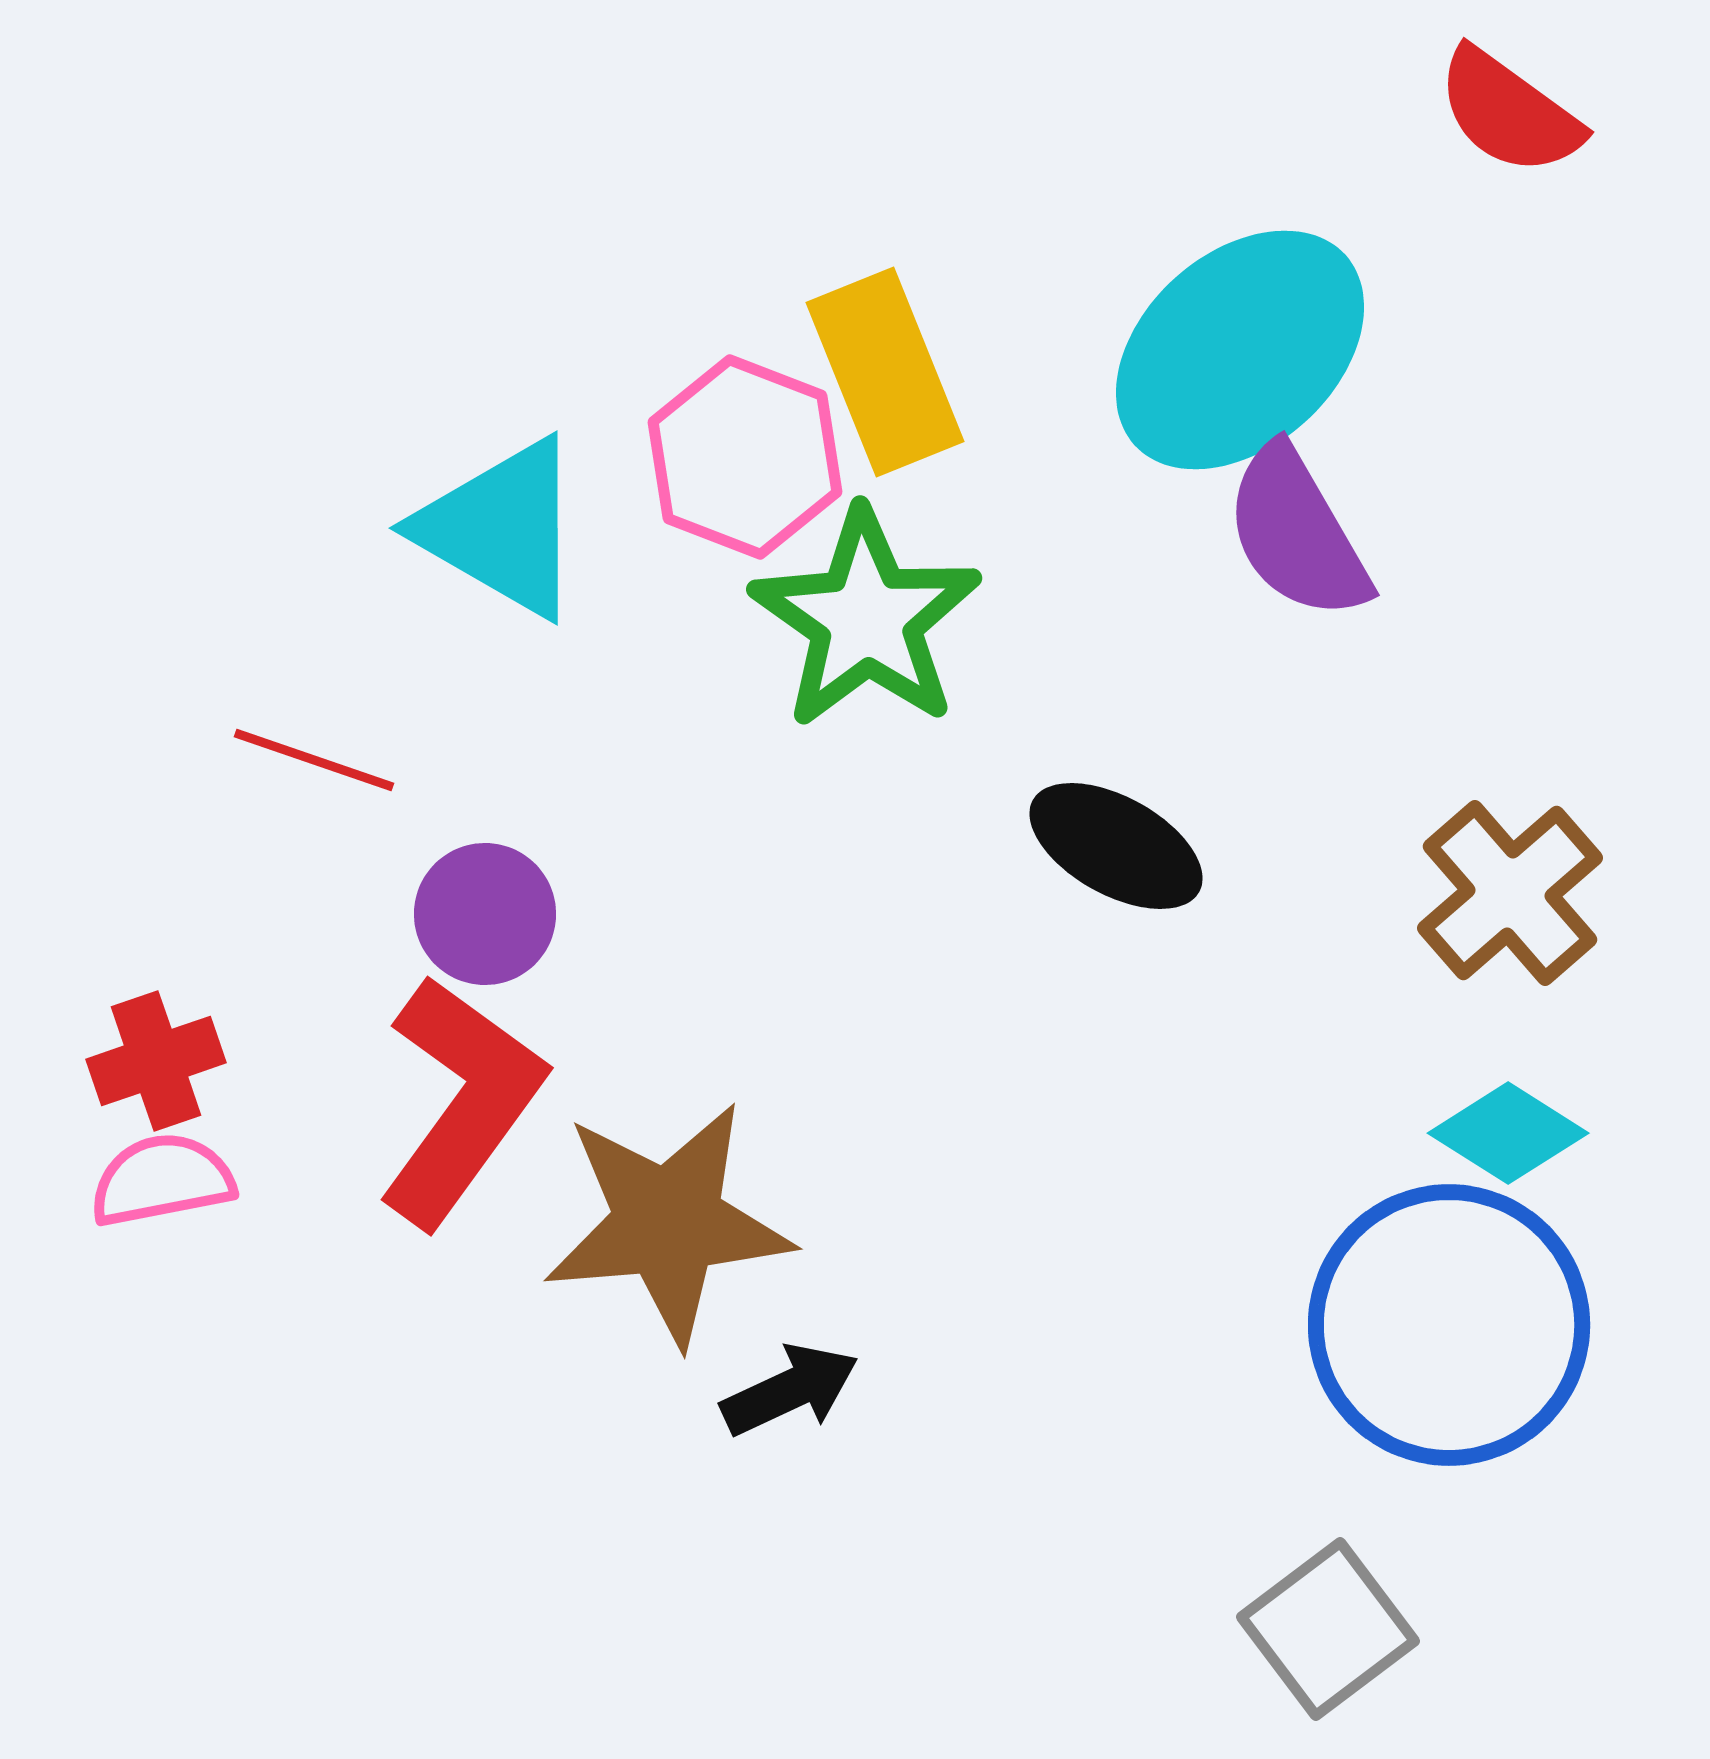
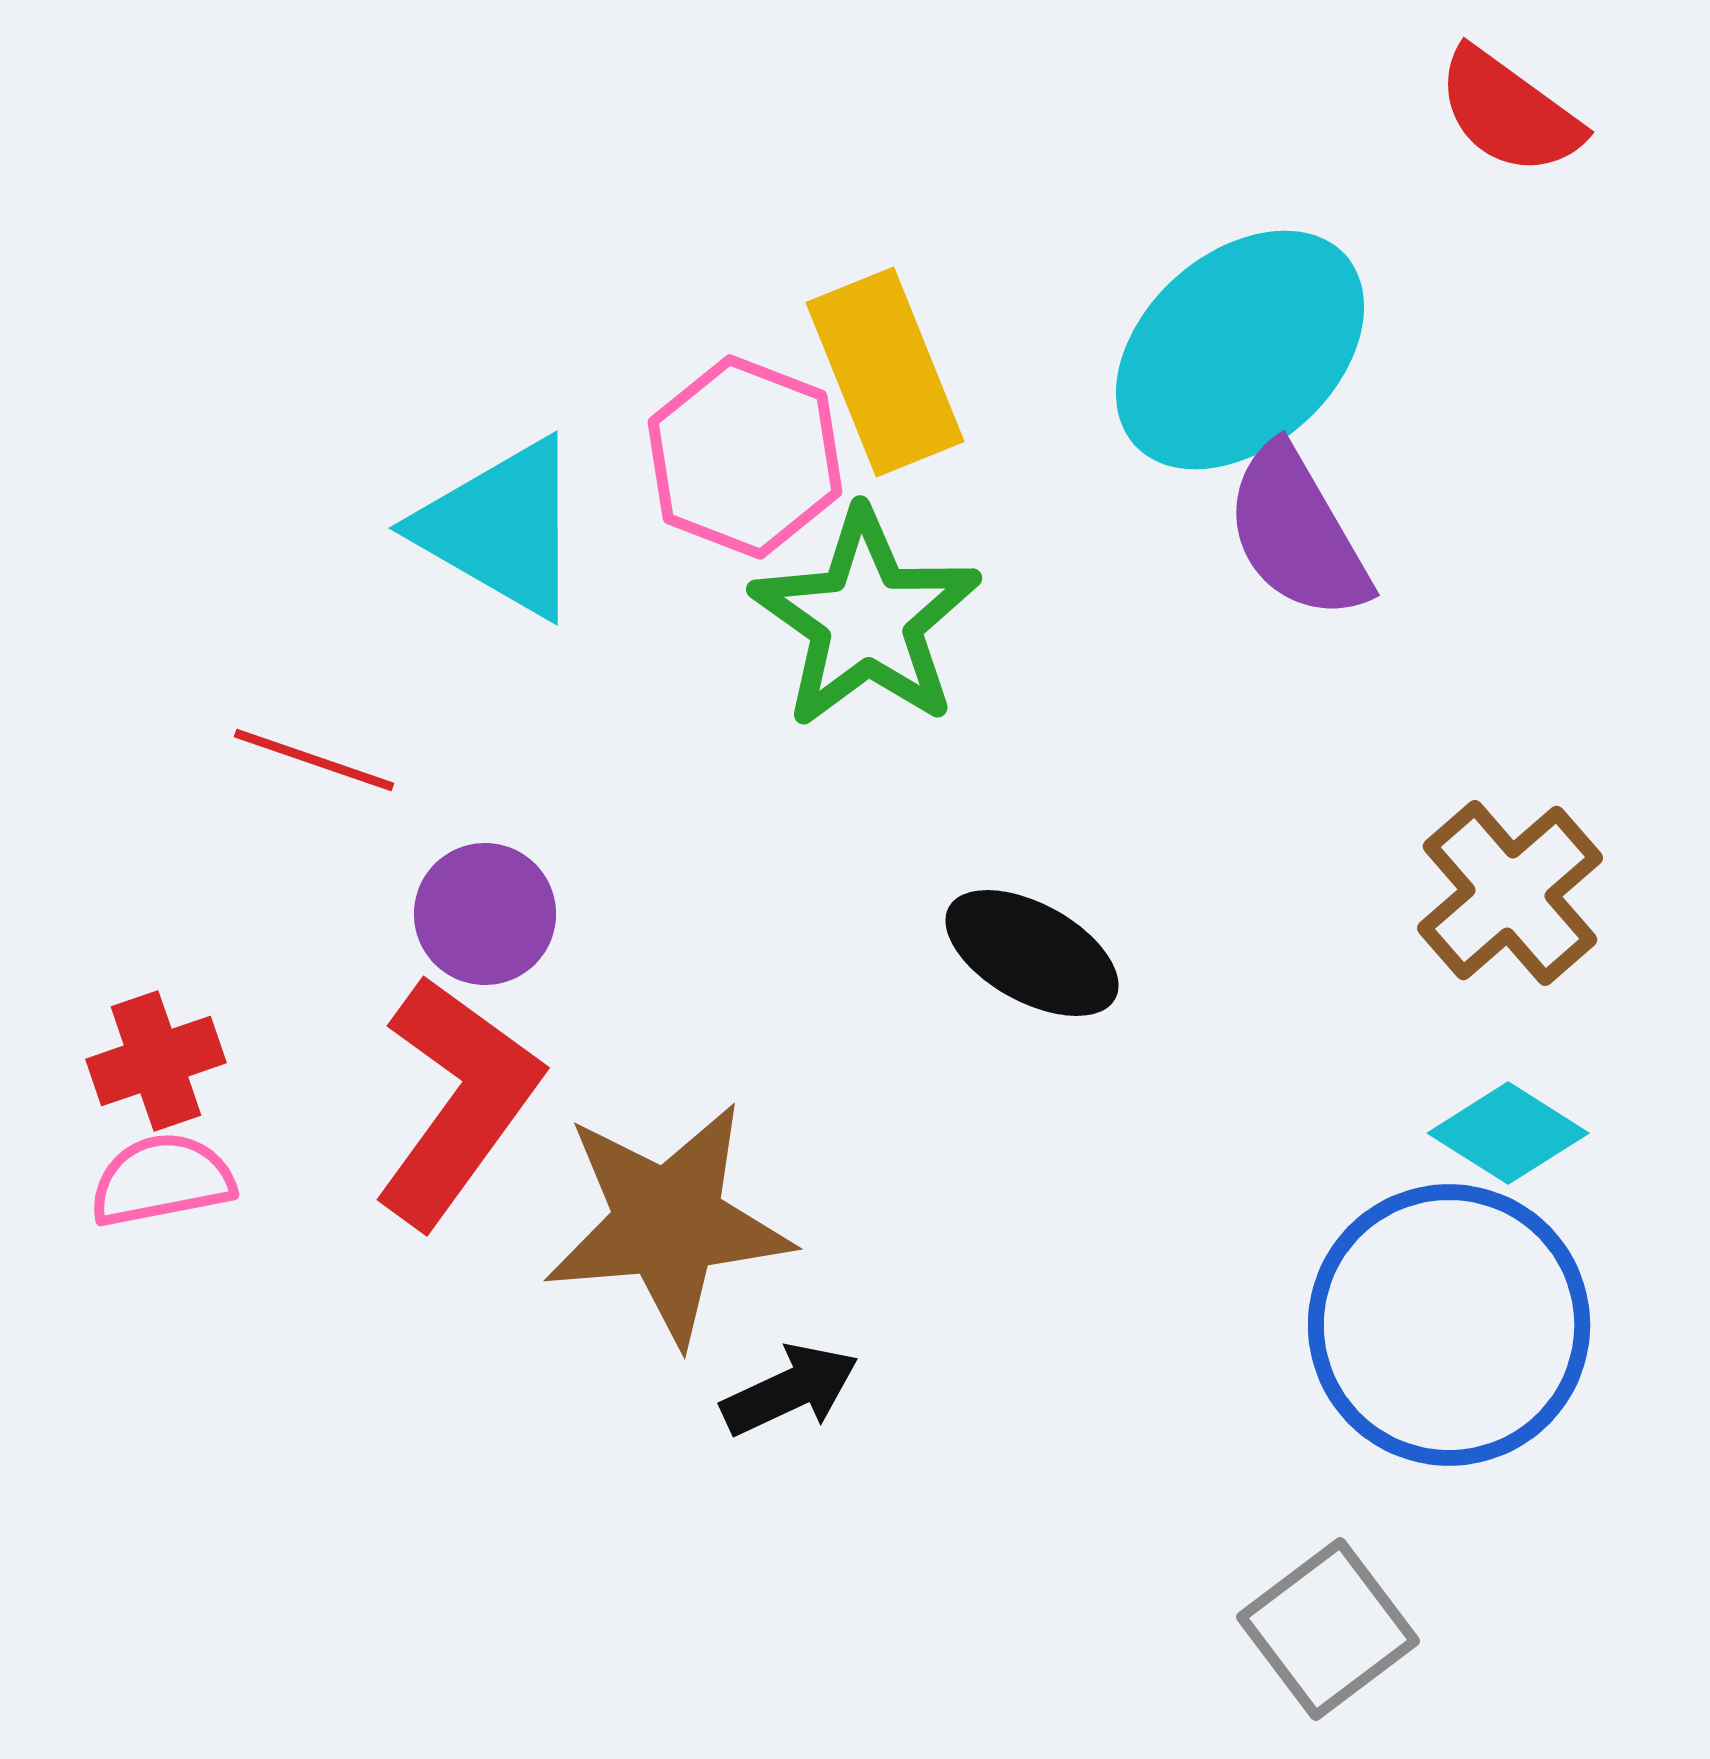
black ellipse: moved 84 px left, 107 px down
red L-shape: moved 4 px left
